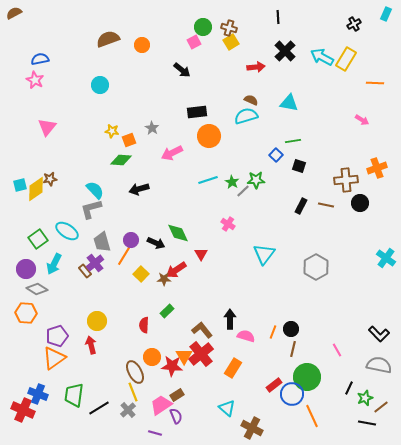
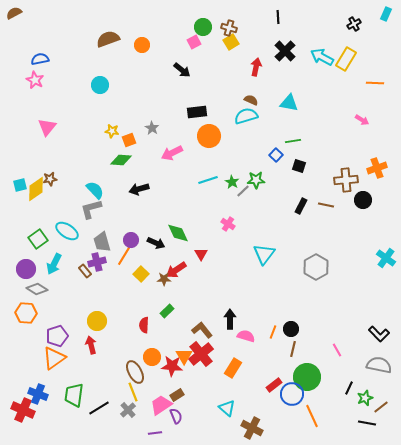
red arrow at (256, 67): rotated 72 degrees counterclockwise
black circle at (360, 203): moved 3 px right, 3 px up
purple cross at (95, 263): moved 2 px right, 1 px up; rotated 24 degrees clockwise
purple line at (155, 433): rotated 24 degrees counterclockwise
